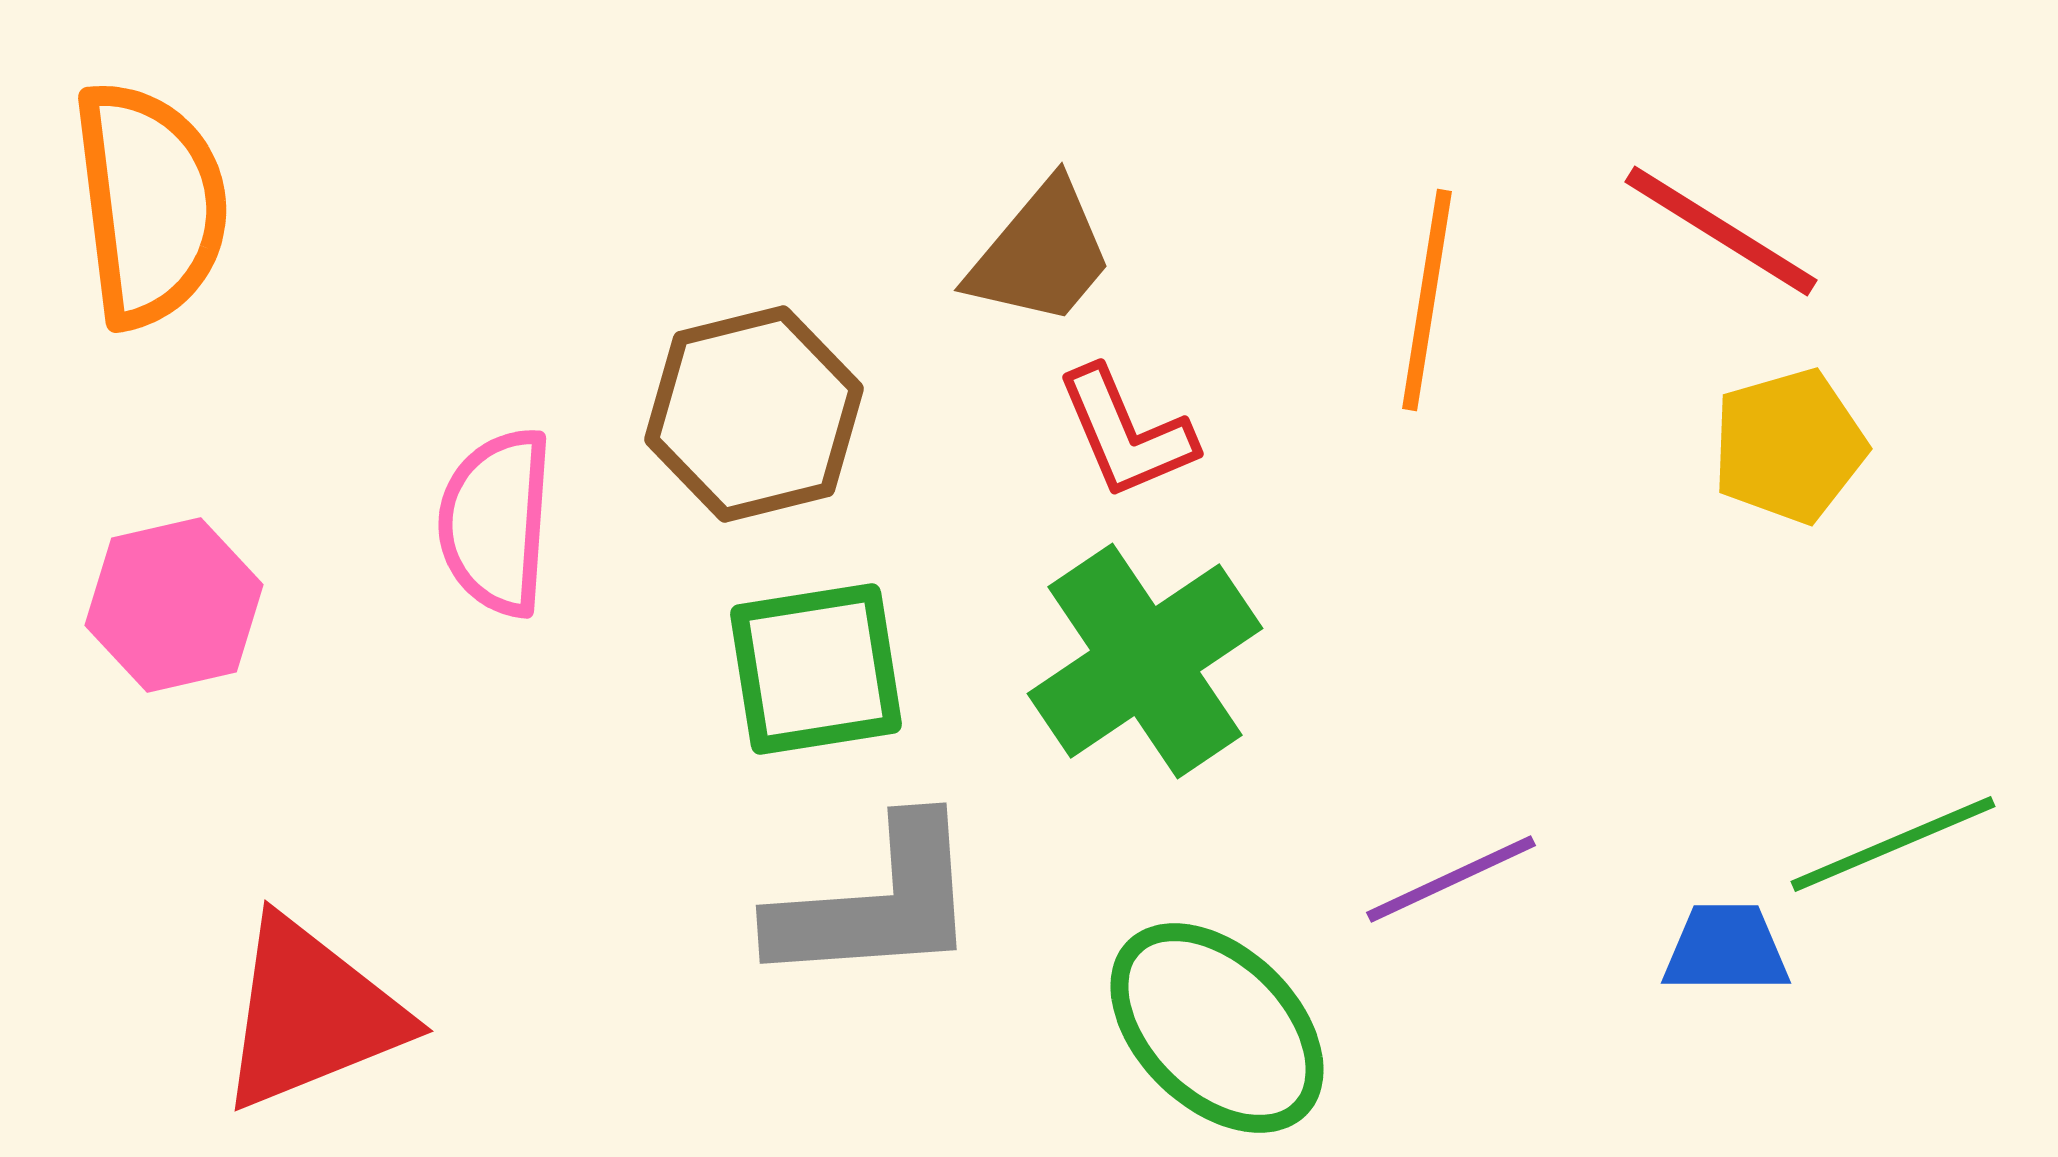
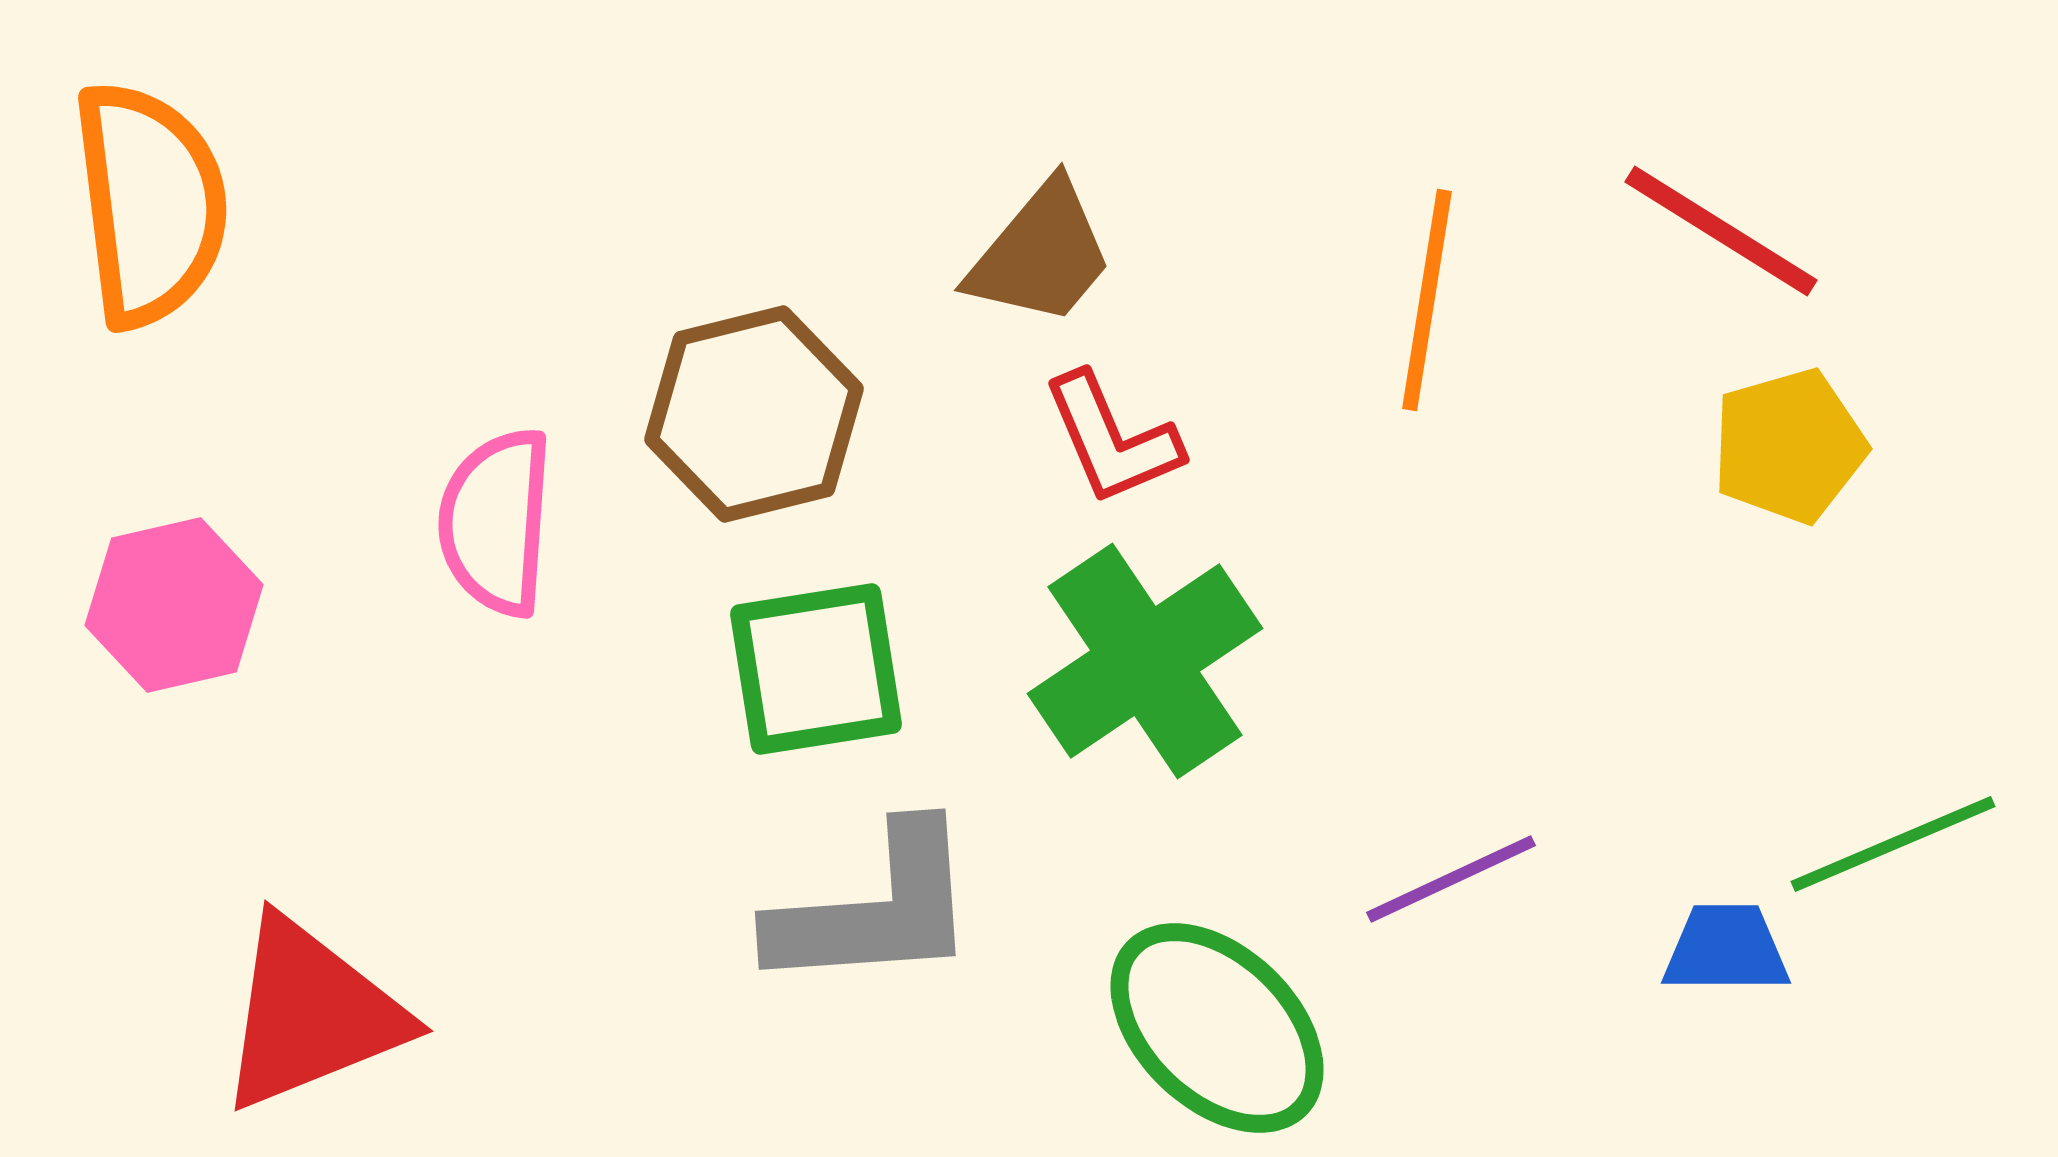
red L-shape: moved 14 px left, 6 px down
gray L-shape: moved 1 px left, 6 px down
